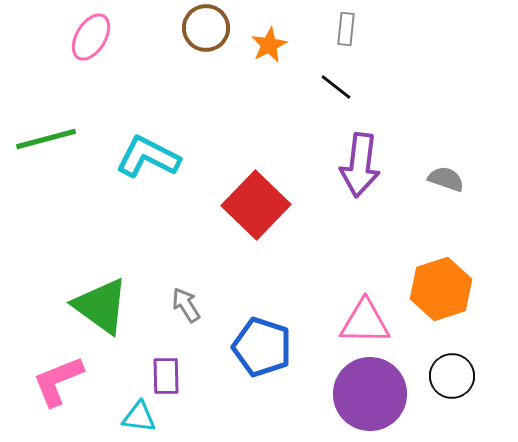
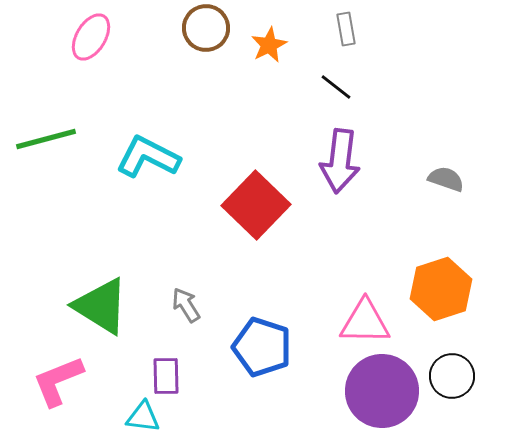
gray rectangle: rotated 16 degrees counterclockwise
purple arrow: moved 20 px left, 4 px up
green triangle: rotated 4 degrees counterclockwise
purple circle: moved 12 px right, 3 px up
cyan triangle: moved 4 px right
